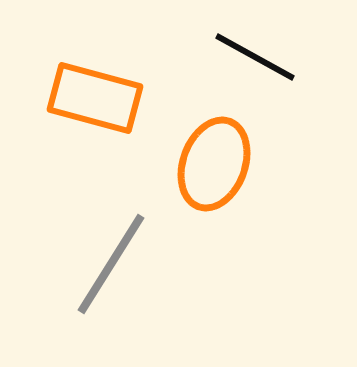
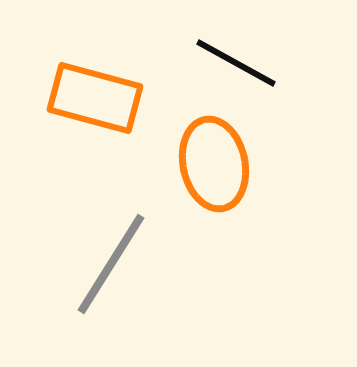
black line: moved 19 px left, 6 px down
orange ellipse: rotated 32 degrees counterclockwise
